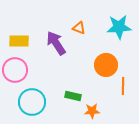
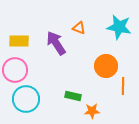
cyan star: rotated 15 degrees clockwise
orange circle: moved 1 px down
cyan circle: moved 6 px left, 3 px up
